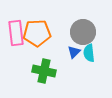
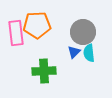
orange pentagon: moved 8 px up
green cross: rotated 15 degrees counterclockwise
